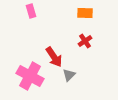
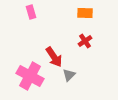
pink rectangle: moved 1 px down
